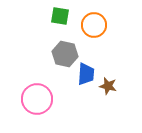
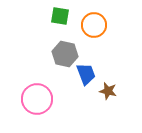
blue trapezoid: rotated 25 degrees counterclockwise
brown star: moved 5 px down
